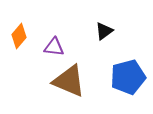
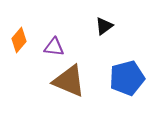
black triangle: moved 5 px up
orange diamond: moved 4 px down
blue pentagon: moved 1 px left, 1 px down
